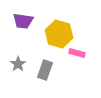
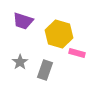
purple trapezoid: rotated 10 degrees clockwise
gray star: moved 2 px right, 2 px up
